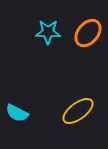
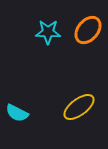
orange ellipse: moved 3 px up
yellow ellipse: moved 1 px right, 4 px up
